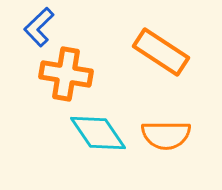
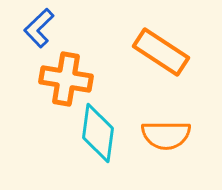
blue L-shape: moved 1 px down
orange cross: moved 5 px down
cyan diamond: rotated 42 degrees clockwise
